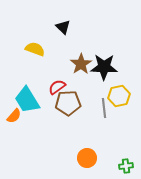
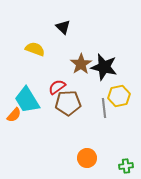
black star: rotated 12 degrees clockwise
orange semicircle: moved 1 px up
